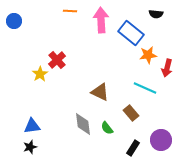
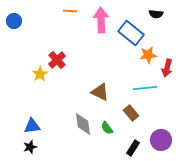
cyan line: rotated 30 degrees counterclockwise
